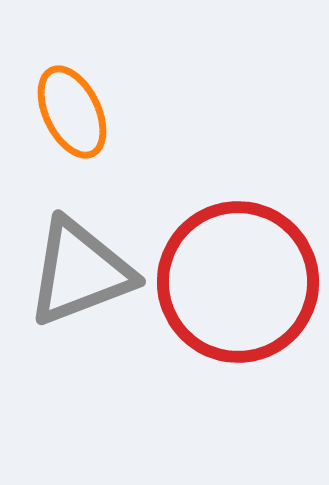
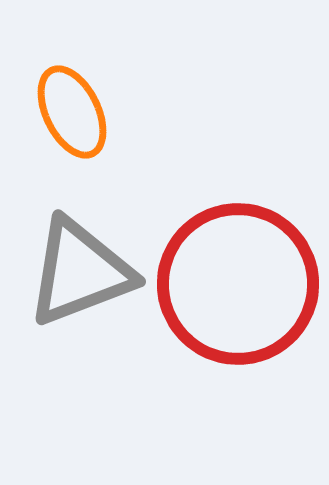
red circle: moved 2 px down
